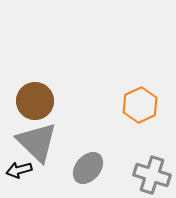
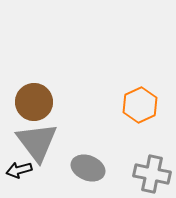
brown circle: moved 1 px left, 1 px down
gray triangle: rotated 9 degrees clockwise
gray ellipse: rotated 72 degrees clockwise
gray cross: moved 1 px up; rotated 6 degrees counterclockwise
